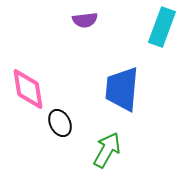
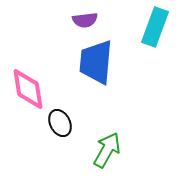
cyan rectangle: moved 7 px left
blue trapezoid: moved 26 px left, 27 px up
